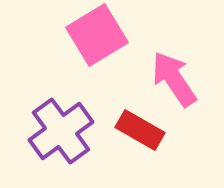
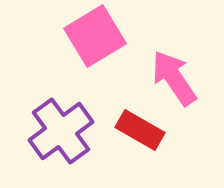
pink square: moved 2 px left, 1 px down
pink arrow: moved 1 px up
